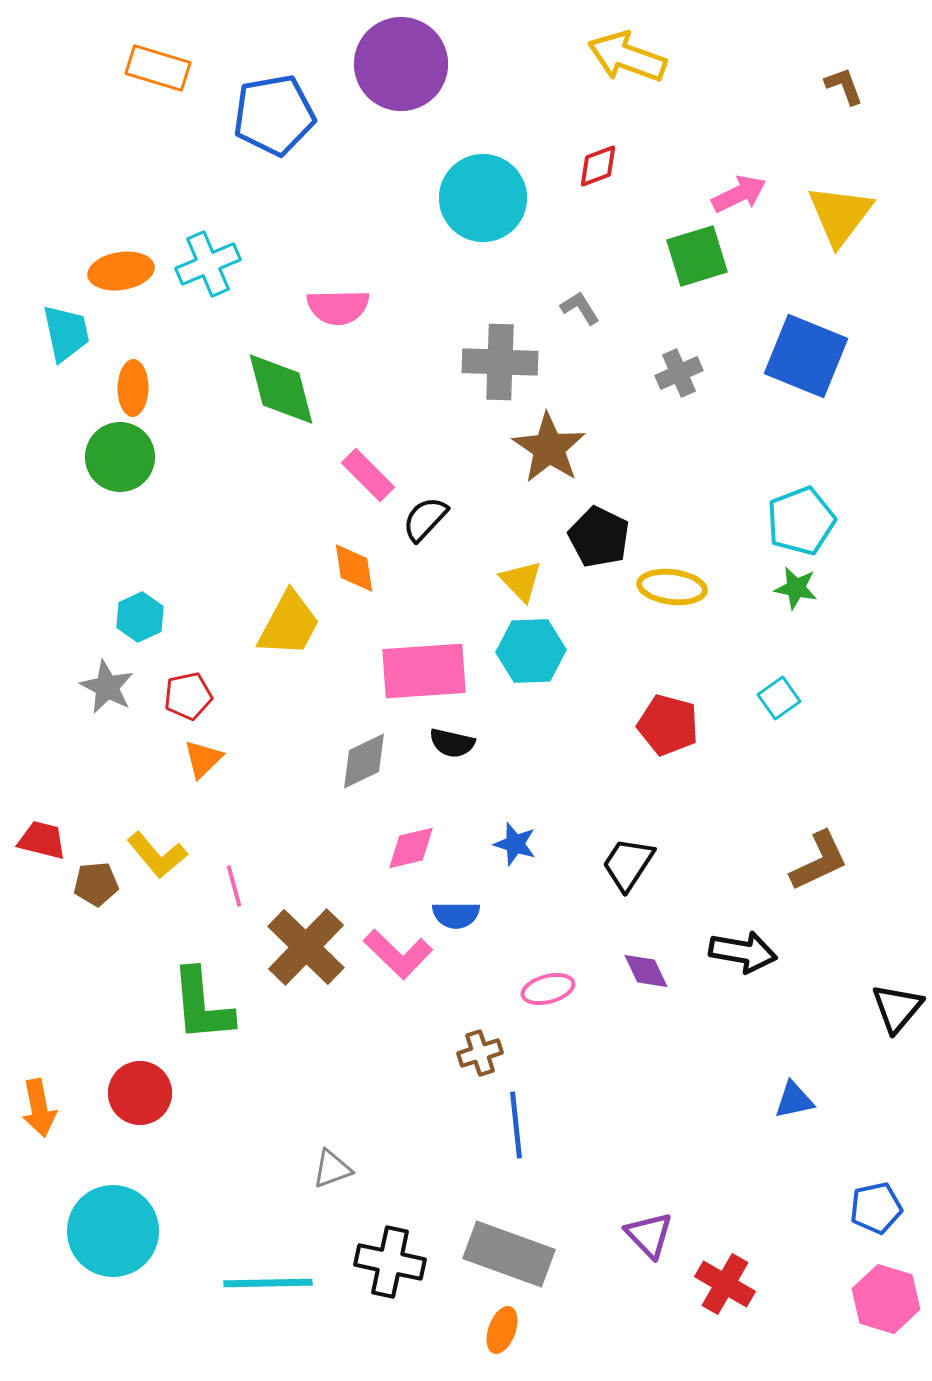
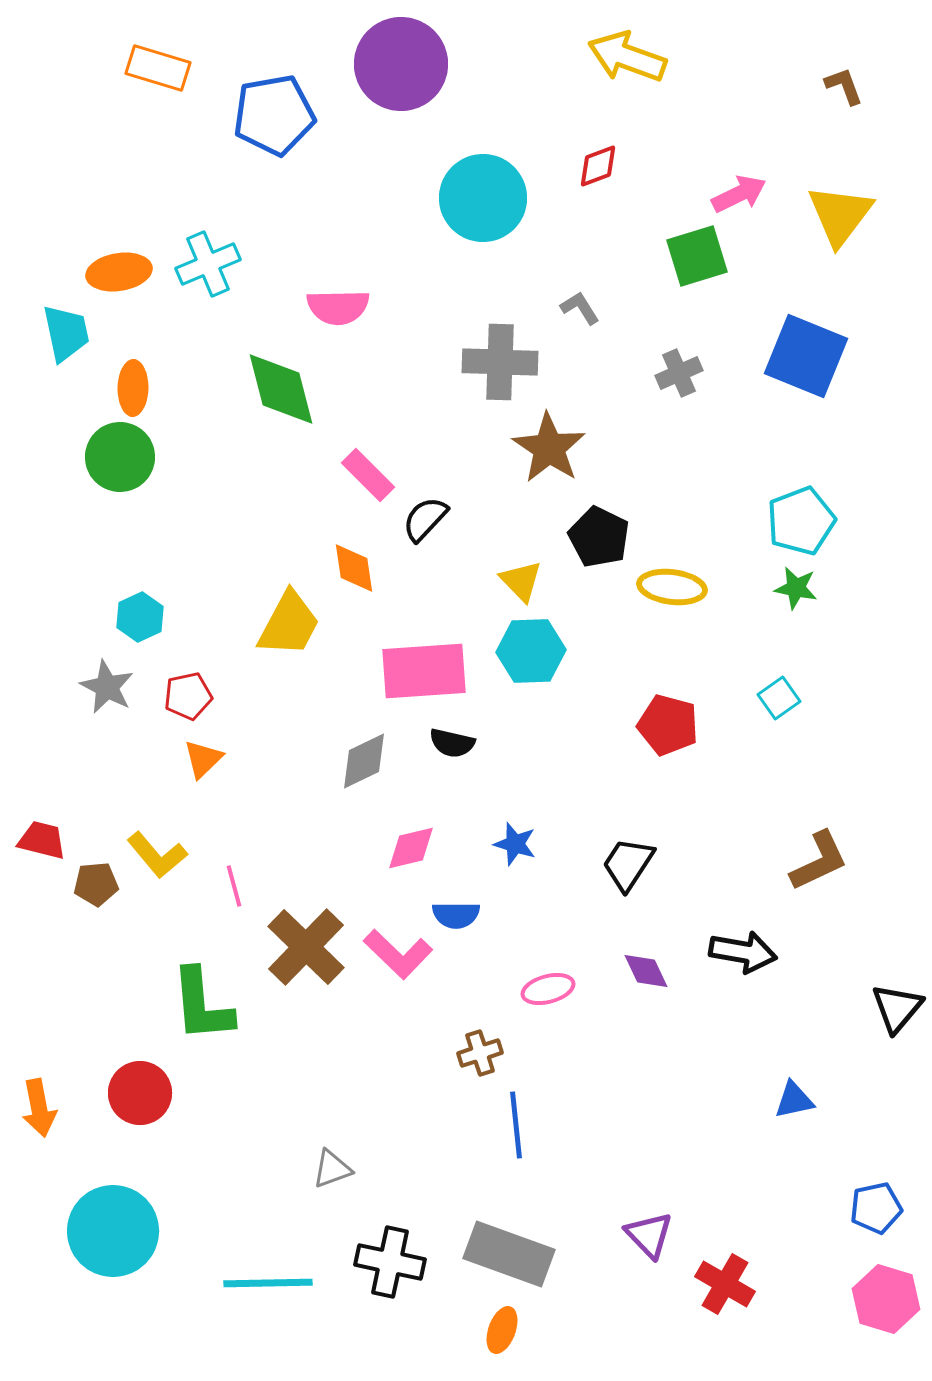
orange ellipse at (121, 271): moved 2 px left, 1 px down
